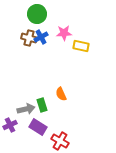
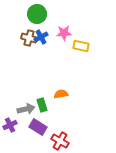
orange semicircle: rotated 104 degrees clockwise
